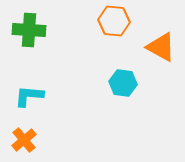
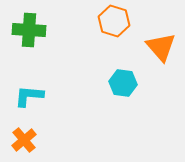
orange hexagon: rotated 12 degrees clockwise
orange triangle: rotated 20 degrees clockwise
